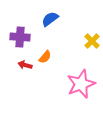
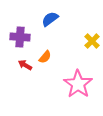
red arrow: rotated 16 degrees clockwise
pink star: moved 3 px left; rotated 16 degrees counterclockwise
